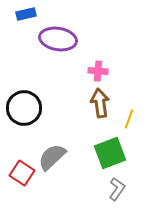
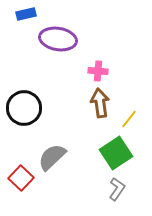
yellow line: rotated 18 degrees clockwise
green square: moved 6 px right; rotated 12 degrees counterclockwise
red square: moved 1 px left, 5 px down; rotated 10 degrees clockwise
